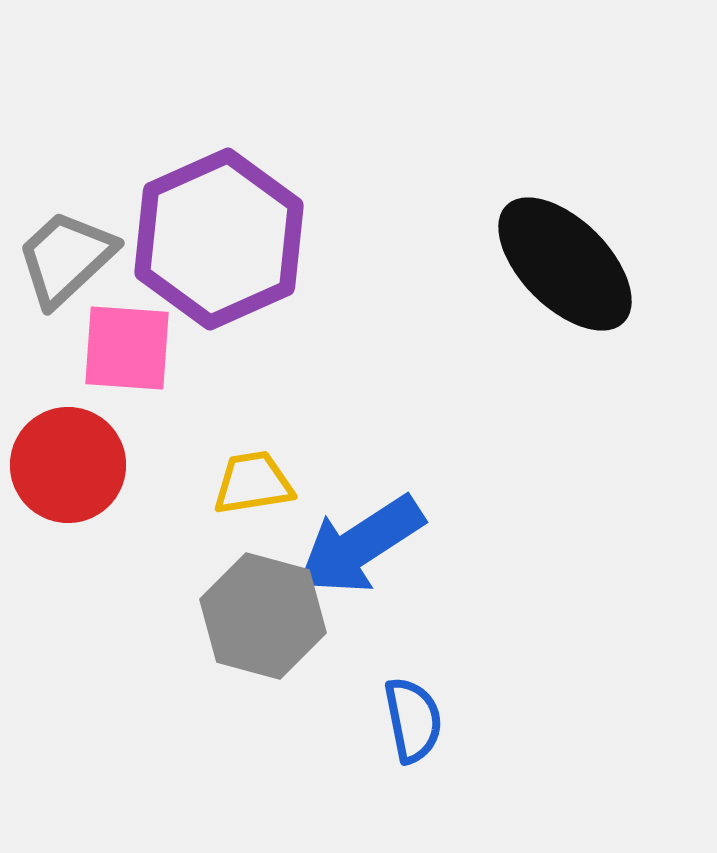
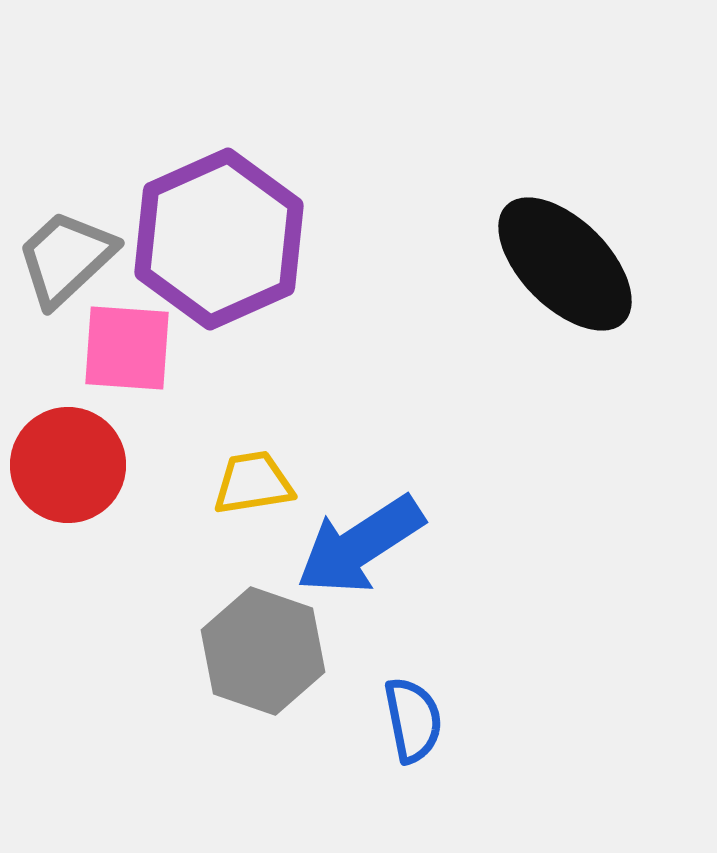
gray hexagon: moved 35 px down; rotated 4 degrees clockwise
